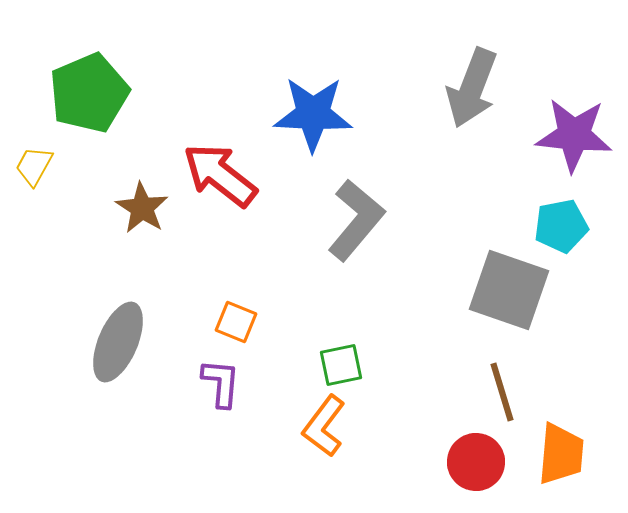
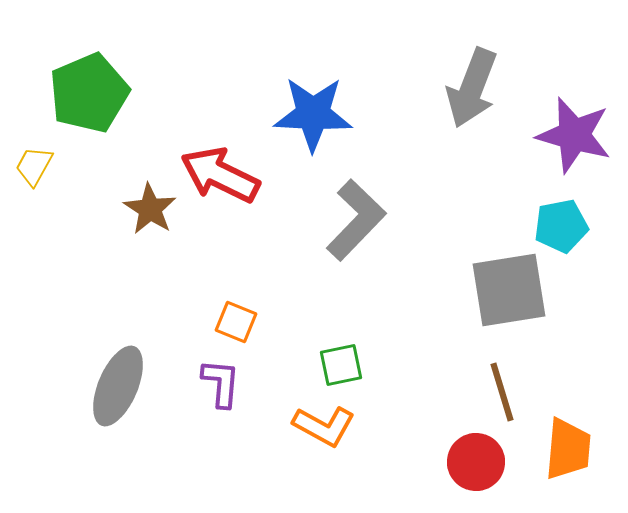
purple star: rotated 10 degrees clockwise
red arrow: rotated 12 degrees counterclockwise
brown star: moved 8 px right, 1 px down
gray L-shape: rotated 4 degrees clockwise
gray square: rotated 28 degrees counterclockwise
gray ellipse: moved 44 px down
orange L-shape: rotated 98 degrees counterclockwise
orange trapezoid: moved 7 px right, 5 px up
